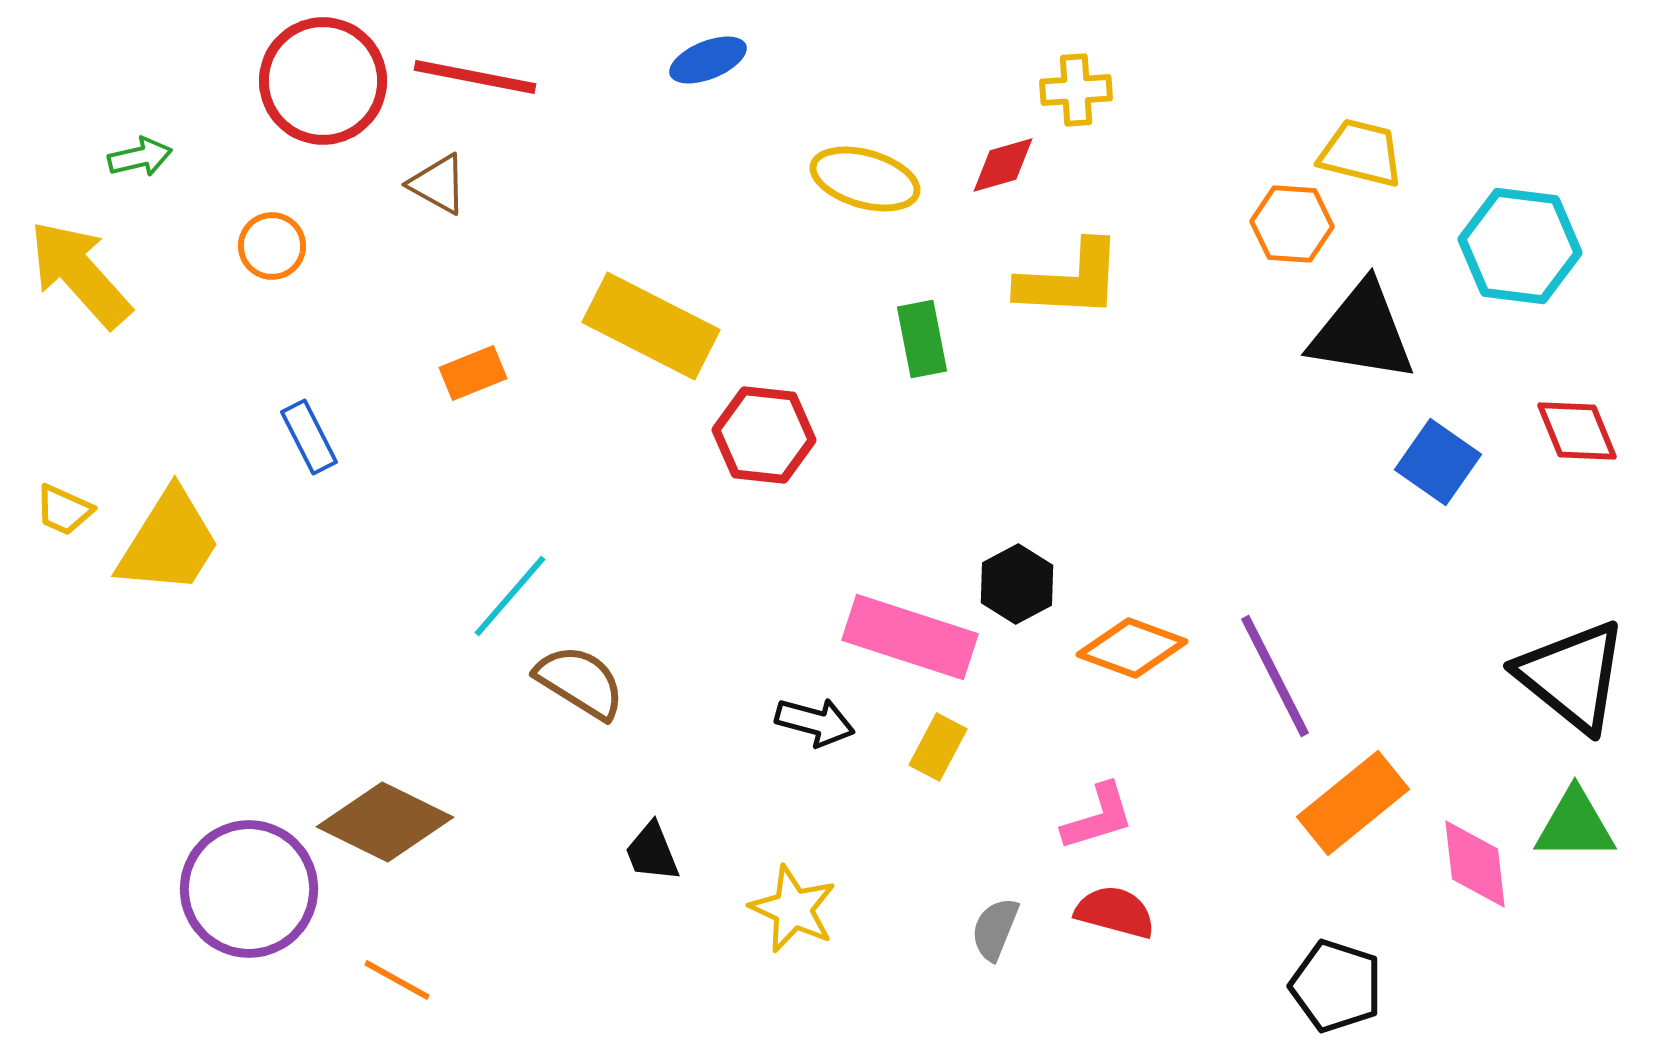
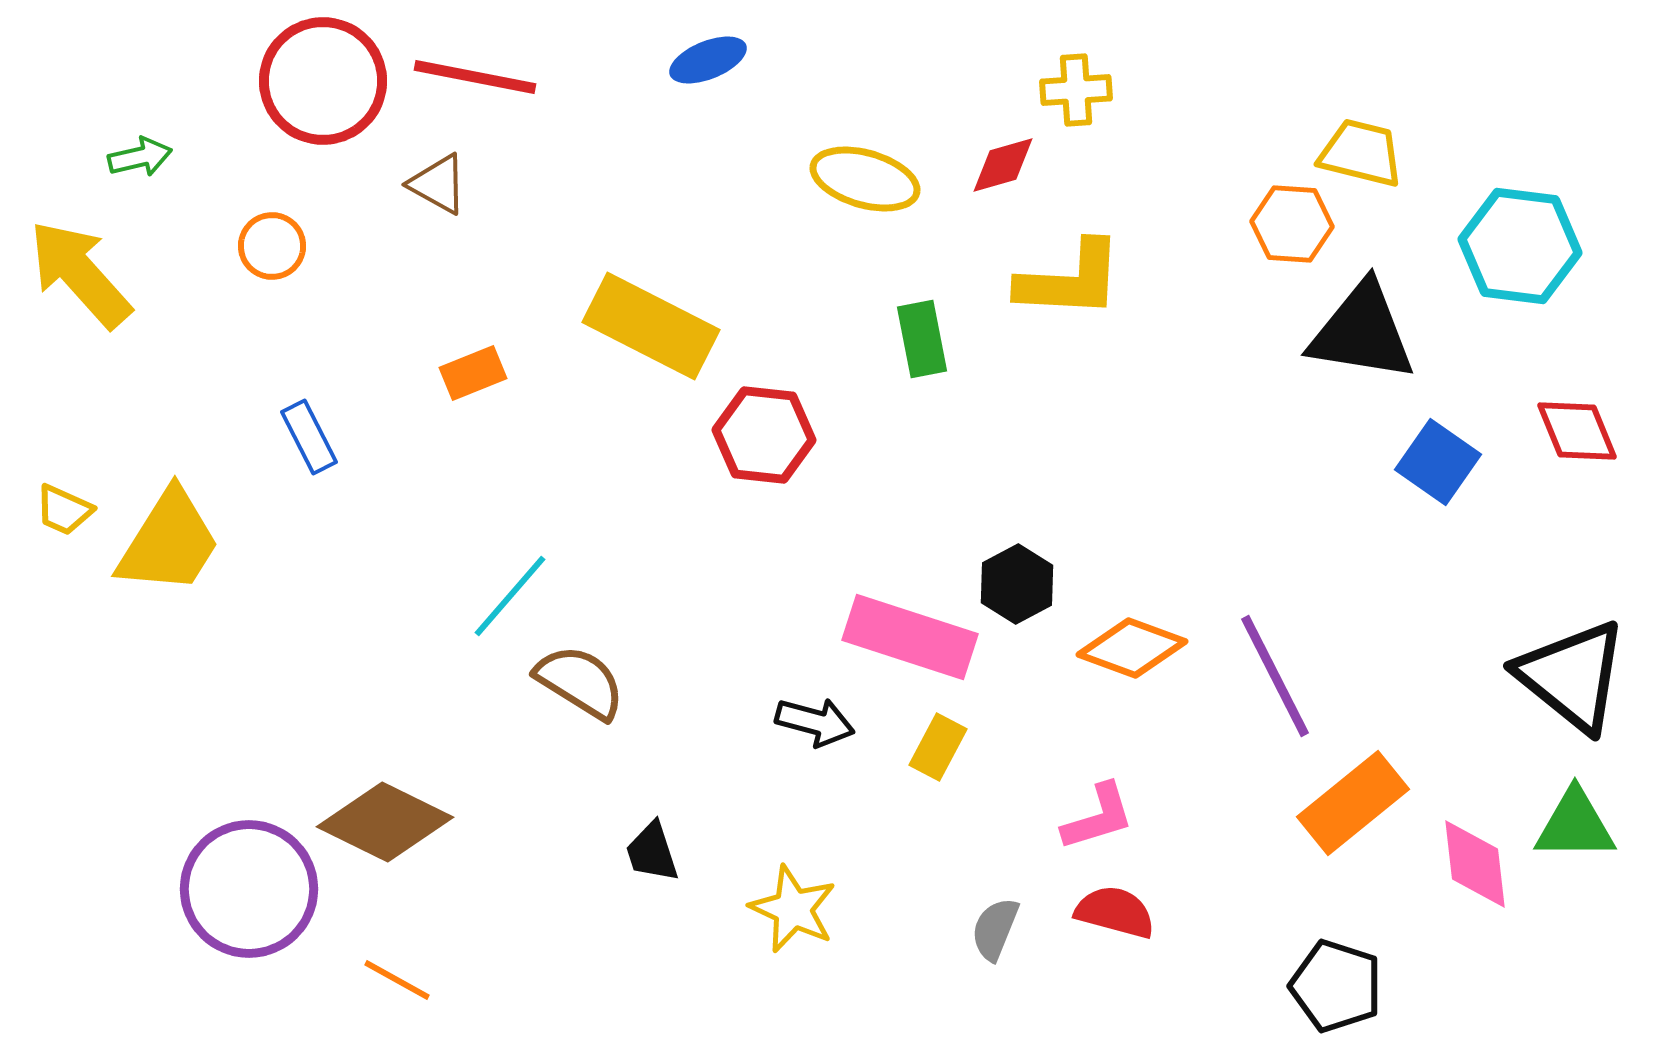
black trapezoid at (652, 852): rotated 4 degrees clockwise
